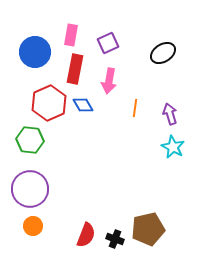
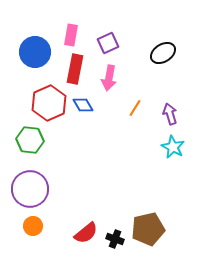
pink arrow: moved 3 px up
orange line: rotated 24 degrees clockwise
red semicircle: moved 2 px up; rotated 30 degrees clockwise
